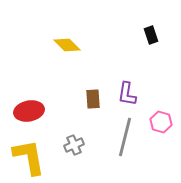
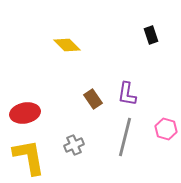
brown rectangle: rotated 30 degrees counterclockwise
red ellipse: moved 4 px left, 2 px down
pink hexagon: moved 5 px right, 7 px down
